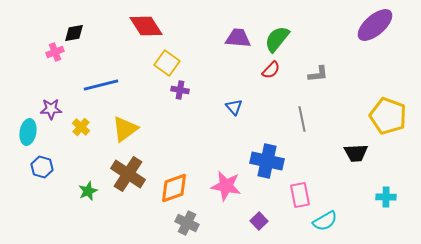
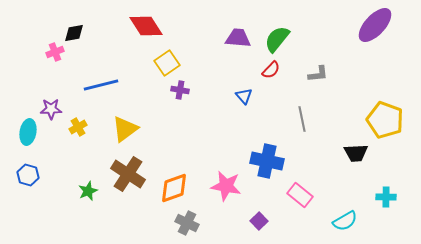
purple ellipse: rotated 6 degrees counterclockwise
yellow square: rotated 20 degrees clockwise
blue triangle: moved 10 px right, 11 px up
yellow pentagon: moved 3 px left, 4 px down
yellow cross: moved 3 px left; rotated 18 degrees clockwise
blue hexagon: moved 14 px left, 8 px down
pink rectangle: rotated 40 degrees counterclockwise
cyan semicircle: moved 20 px right
